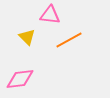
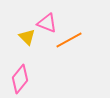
pink triangle: moved 3 px left, 8 px down; rotated 15 degrees clockwise
pink diamond: rotated 44 degrees counterclockwise
